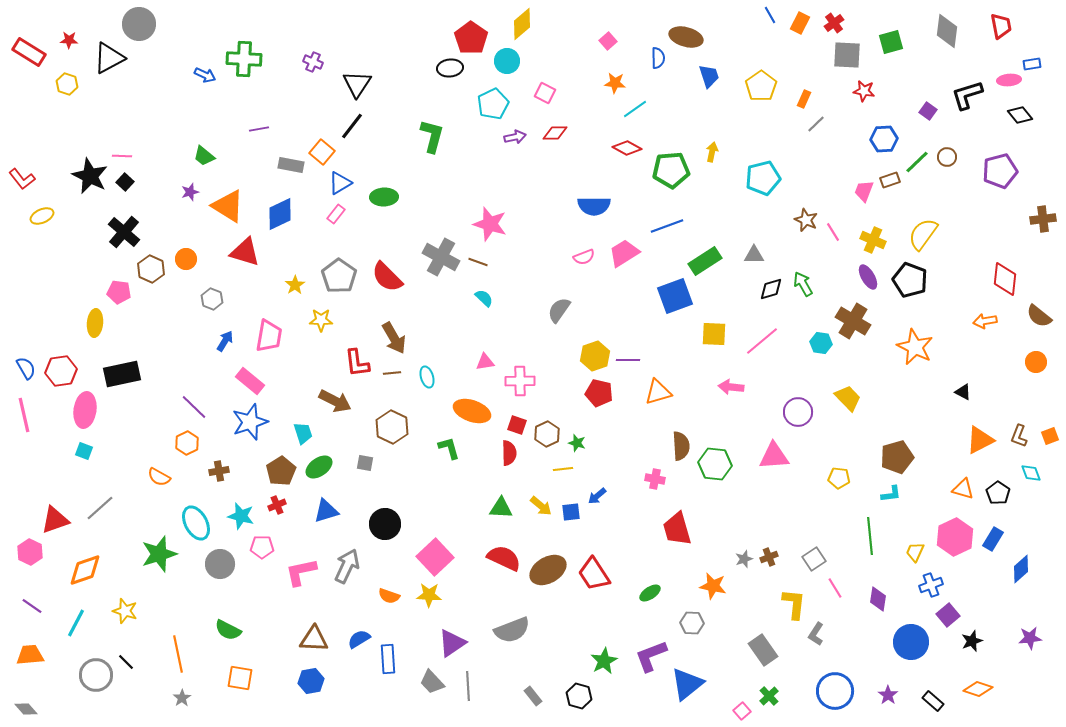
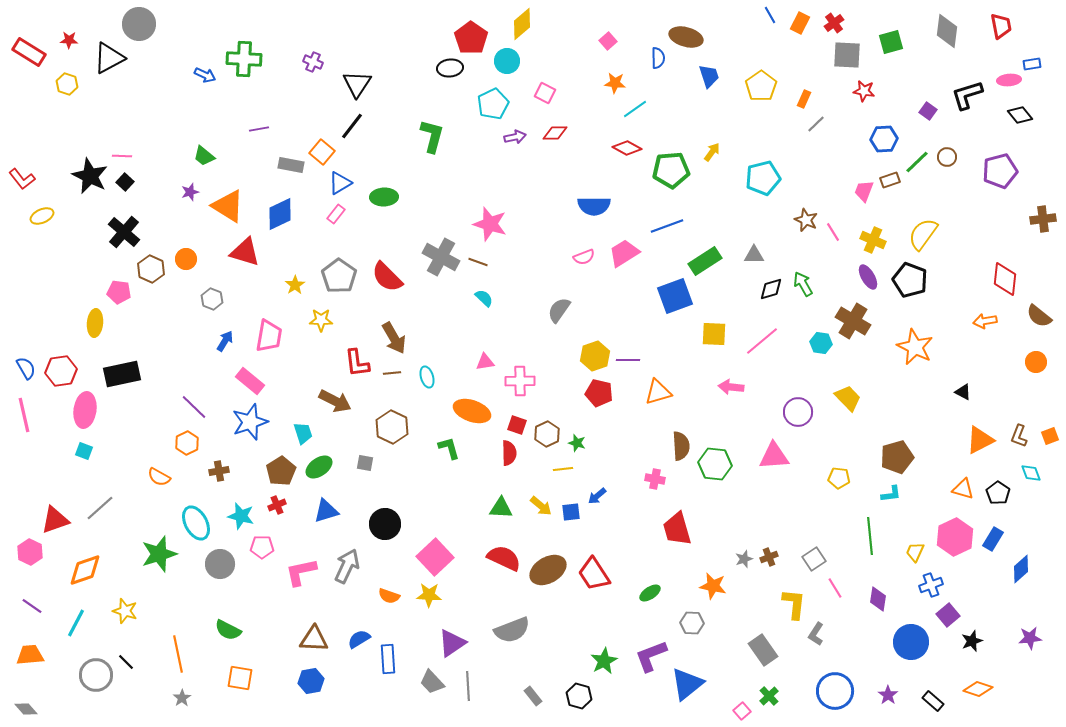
yellow arrow at (712, 152): rotated 24 degrees clockwise
